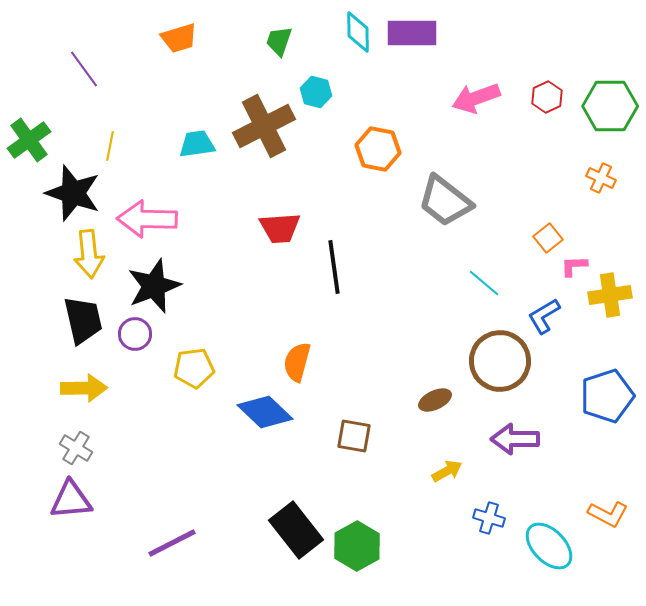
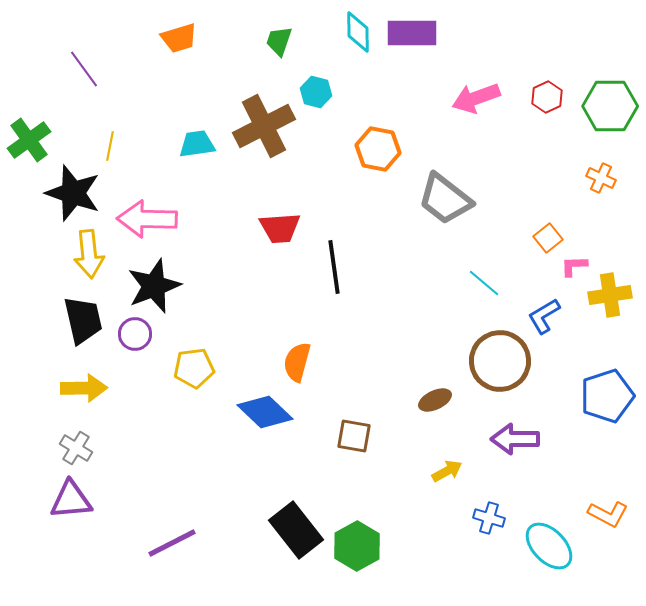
gray trapezoid at (445, 201): moved 2 px up
